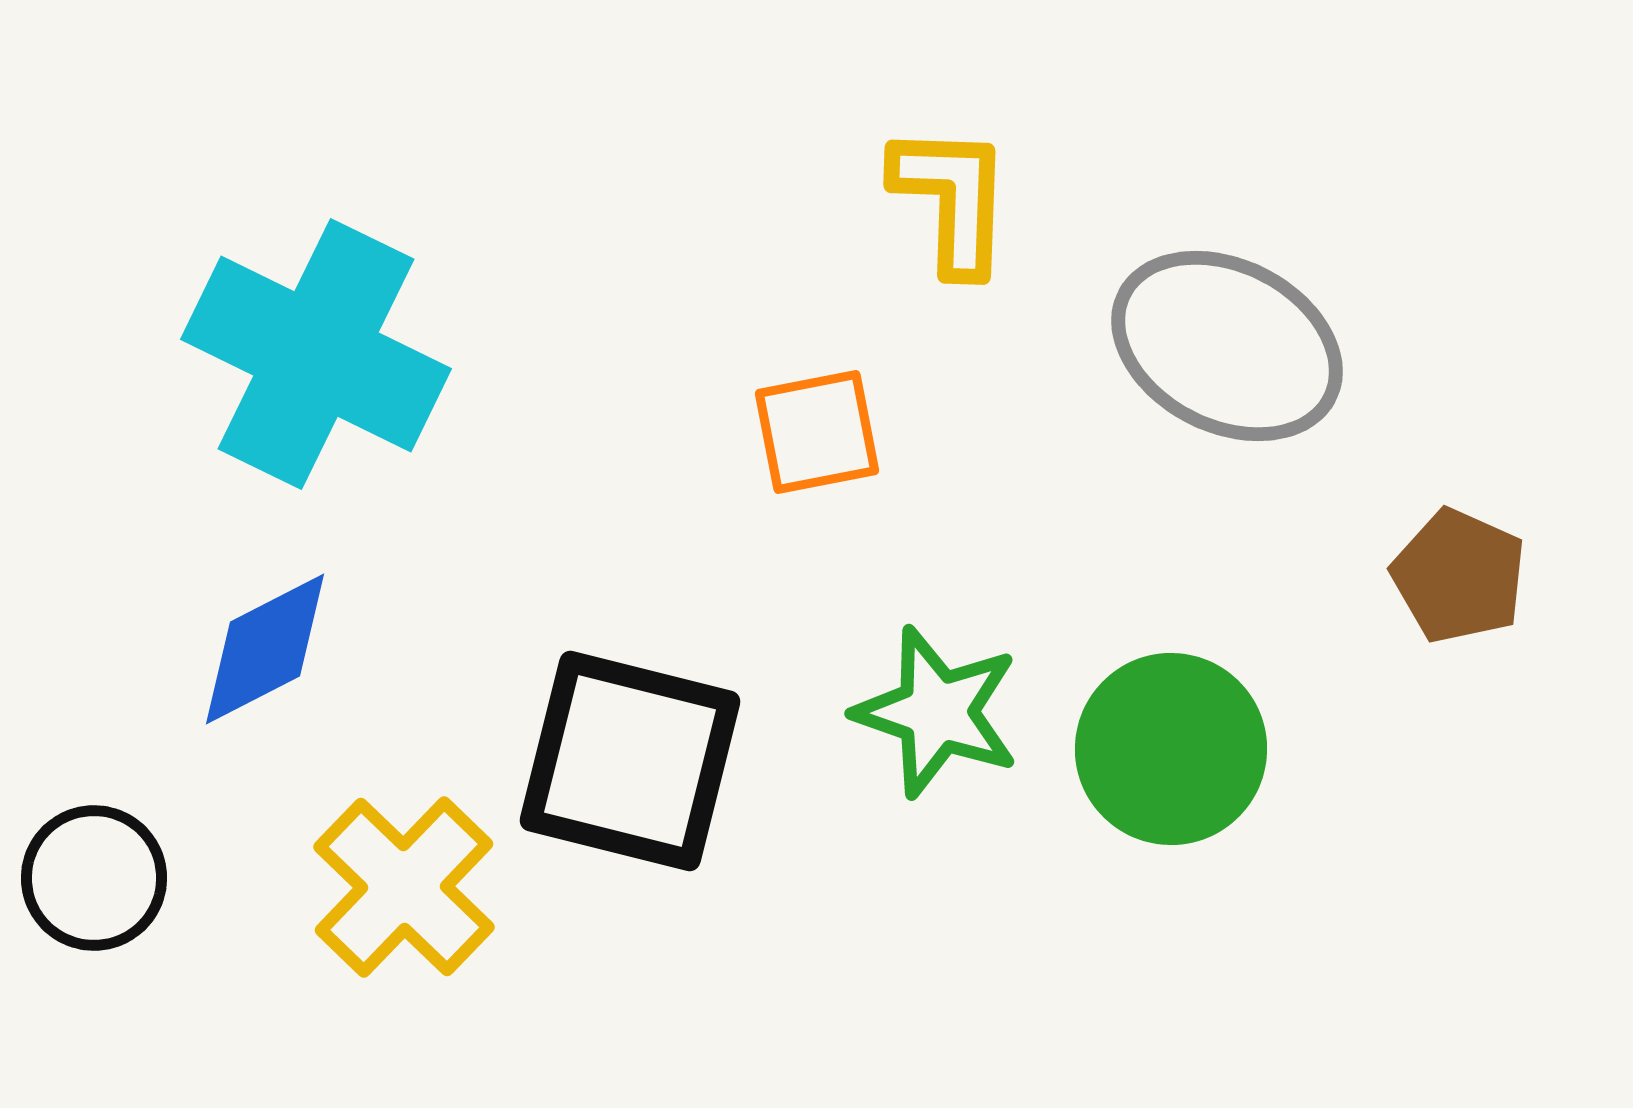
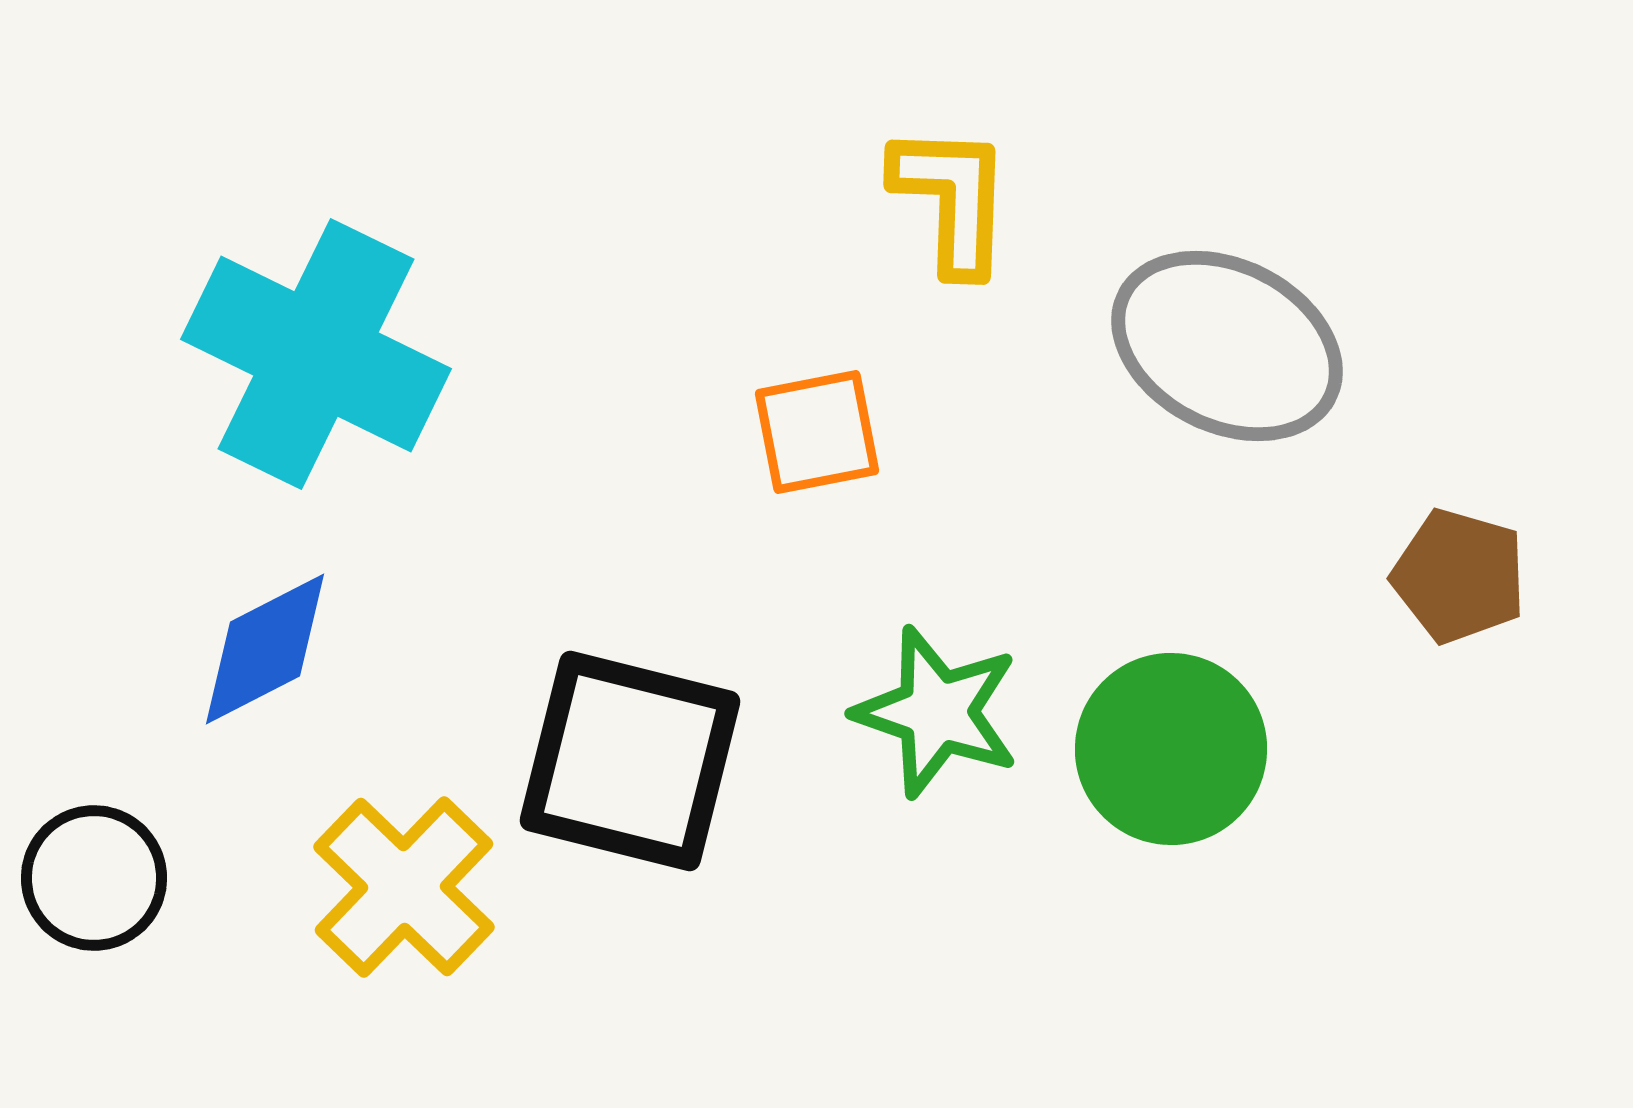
brown pentagon: rotated 8 degrees counterclockwise
